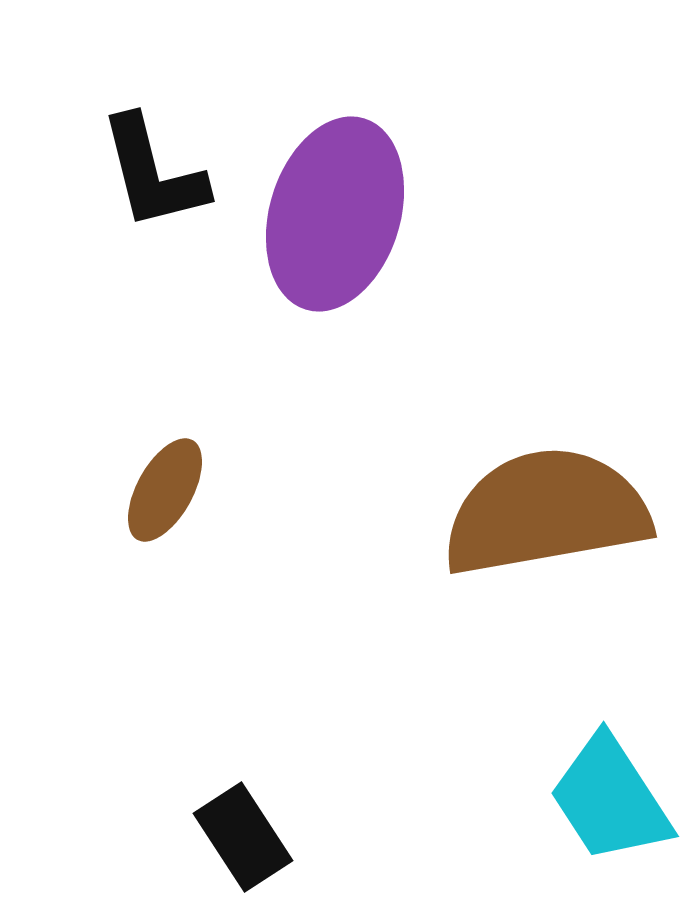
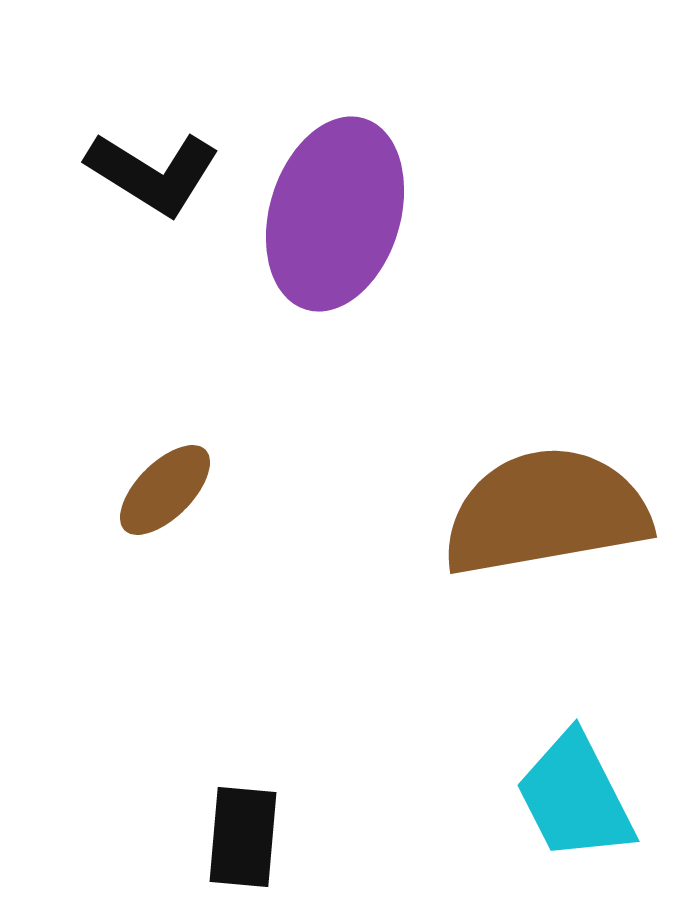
black L-shape: rotated 44 degrees counterclockwise
brown ellipse: rotated 16 degrees clockwise
cyan trapezoid: moved 35 px left, 2 px up; rotated 6 degrees clockwise
black rectangle: rotated 38 degrees clockwise
